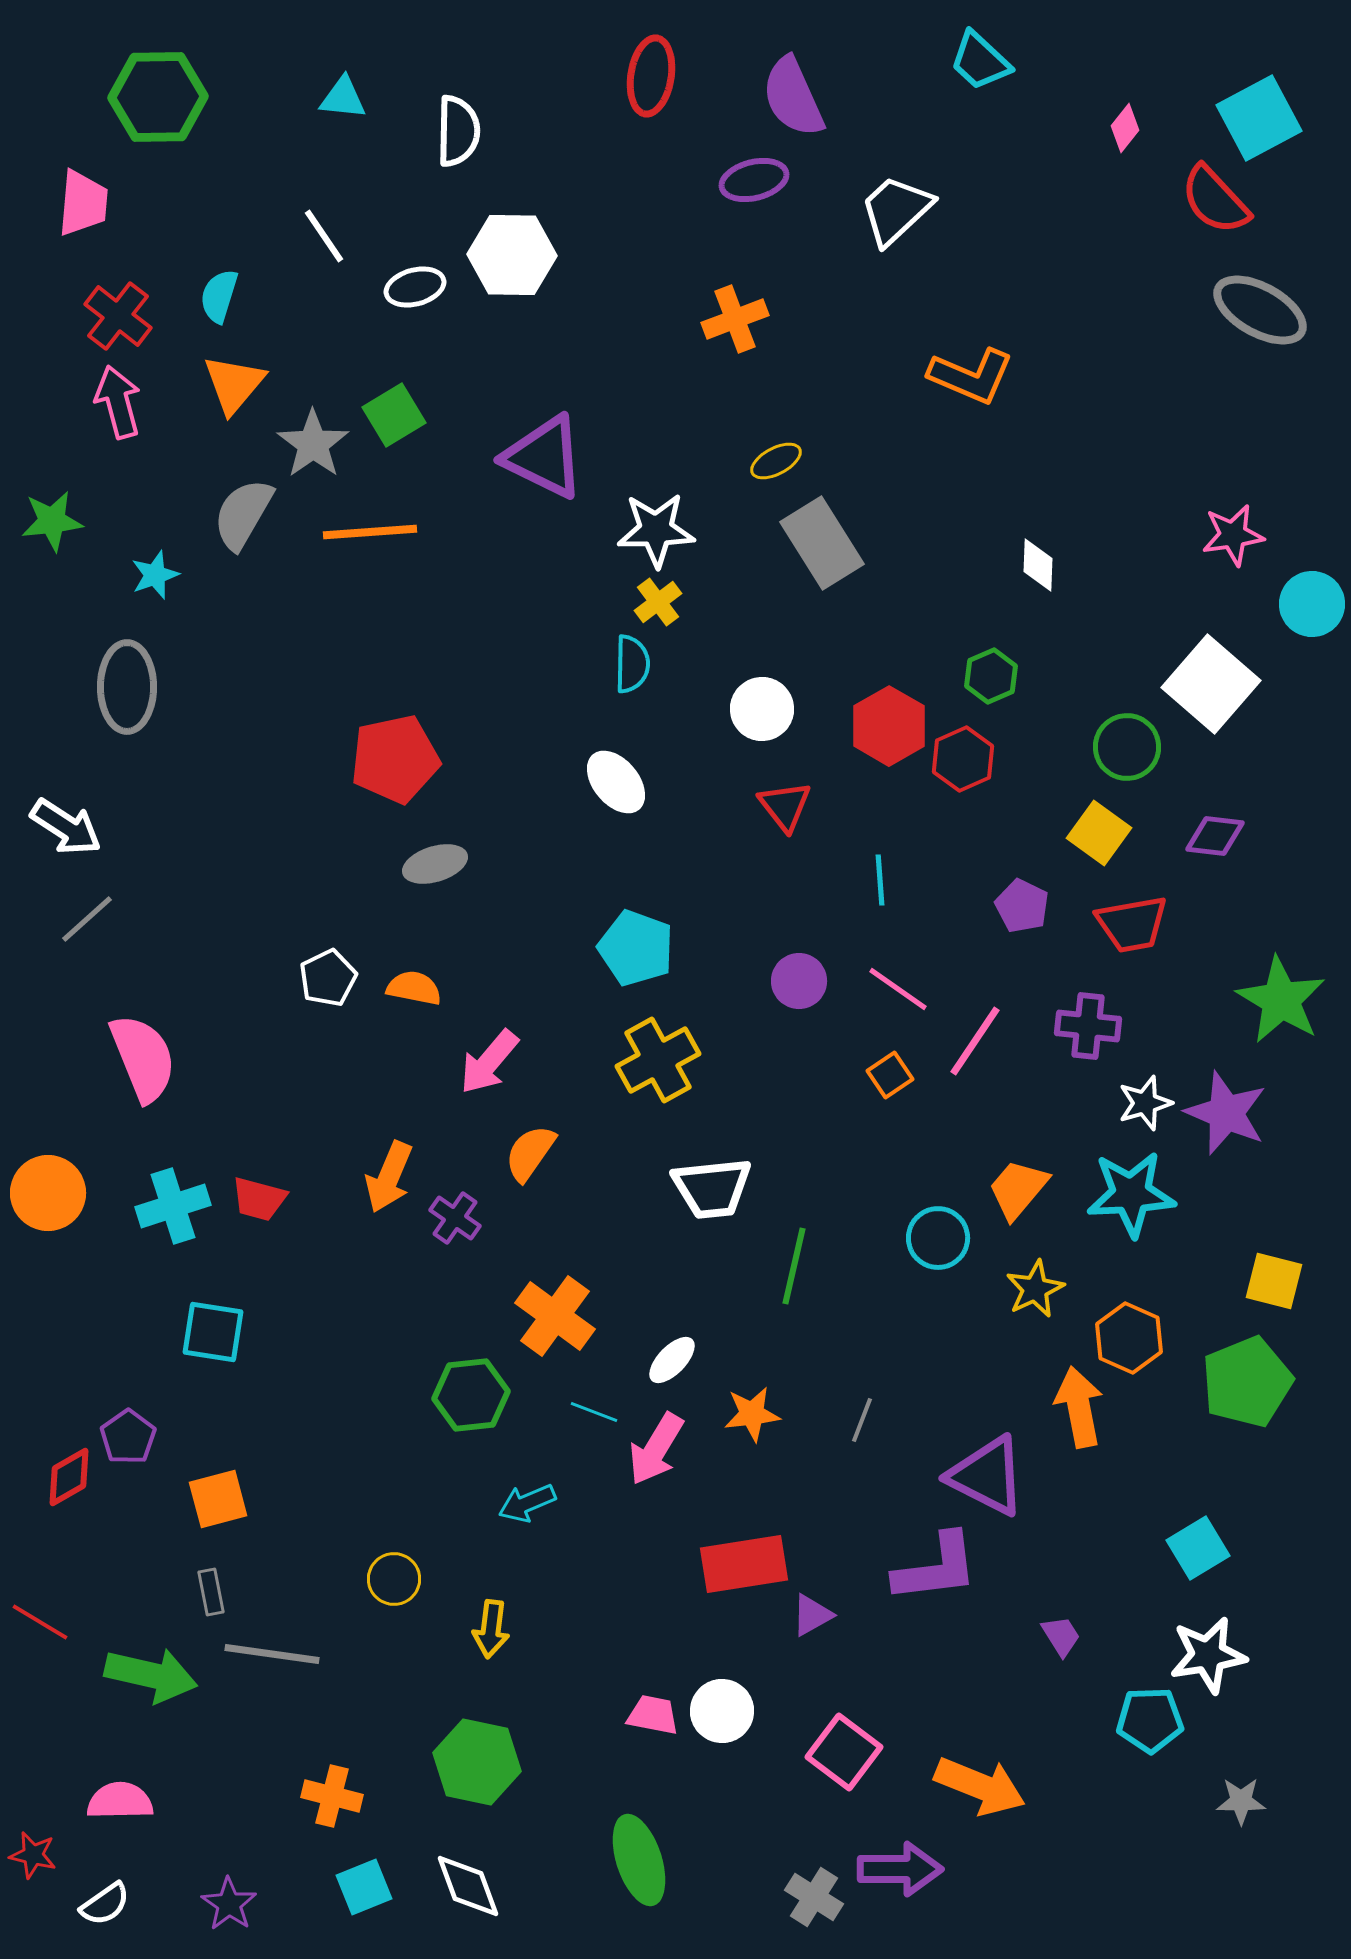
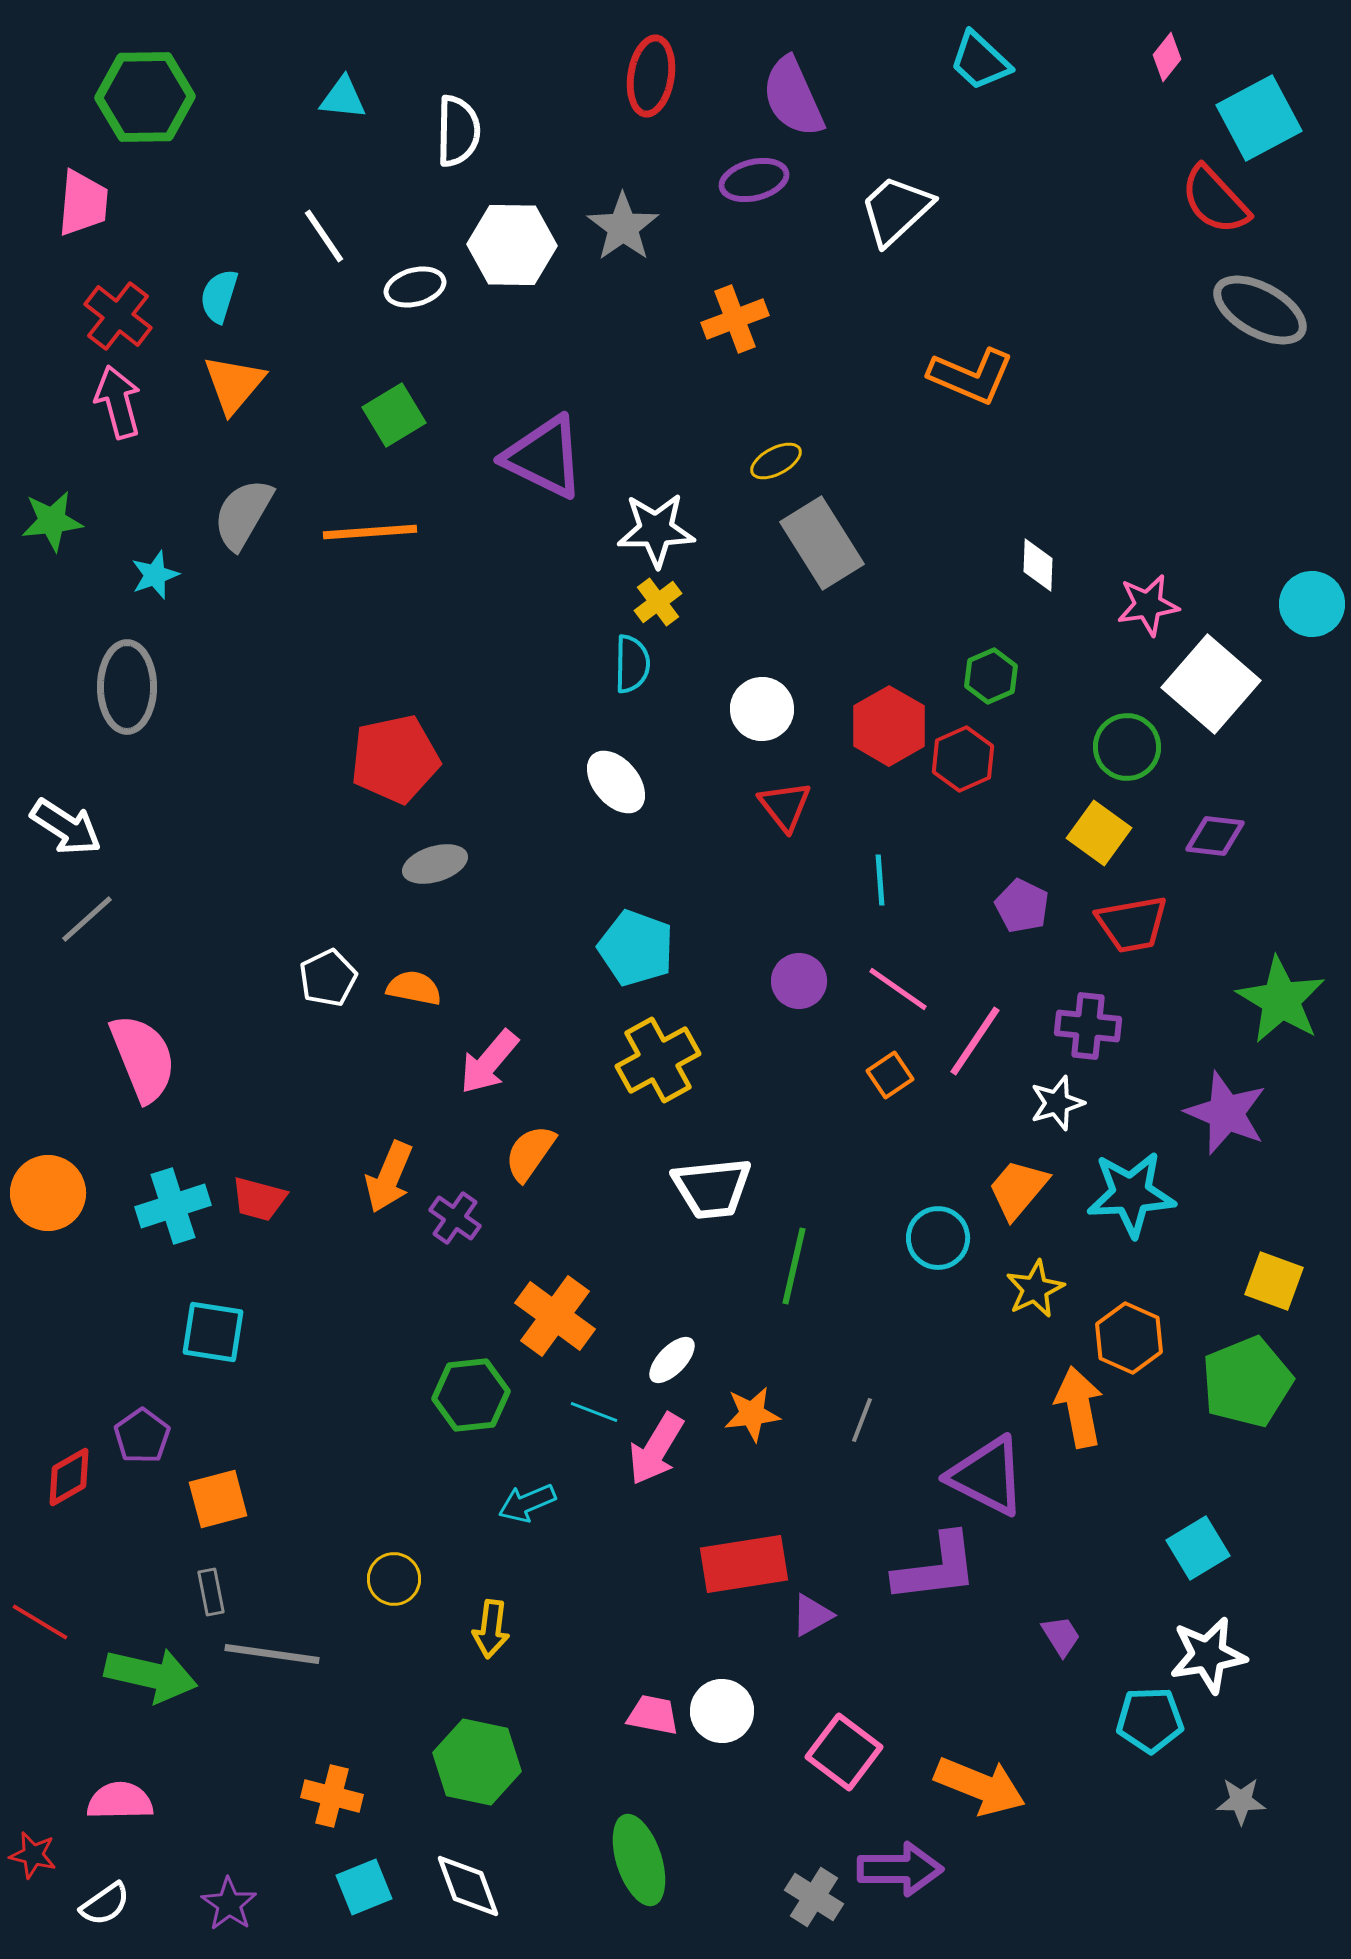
green hexagon at (158, 97): moved 13 px left
pink diamond at (1125, 128): moved 42 px right, 71 px up
white hexagon at (512, 255): moved 10 px up
gray star at (313, 444): moved 310 px right, 217 px up
pink star at (1233, 535): moved 85 px left, 70 px down
white star at (1145, 1103): moved 88 px left
yellow square at (1274, 1281): rotated 6 degrees clockwise
purple pentagon at (128, 1437): moved 14 px right, 1 px up
